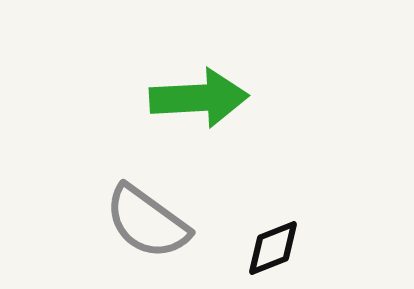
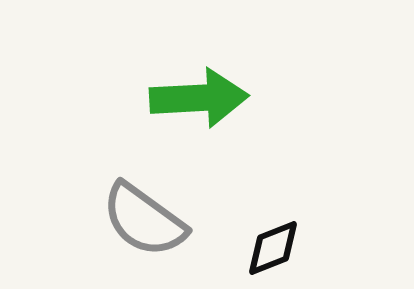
gray semicircle: moved 3 px left, 2 px up
